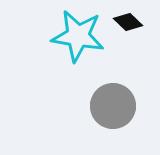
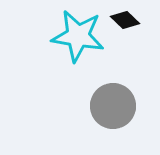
black diamond: moved 3 px left, 2 px up
